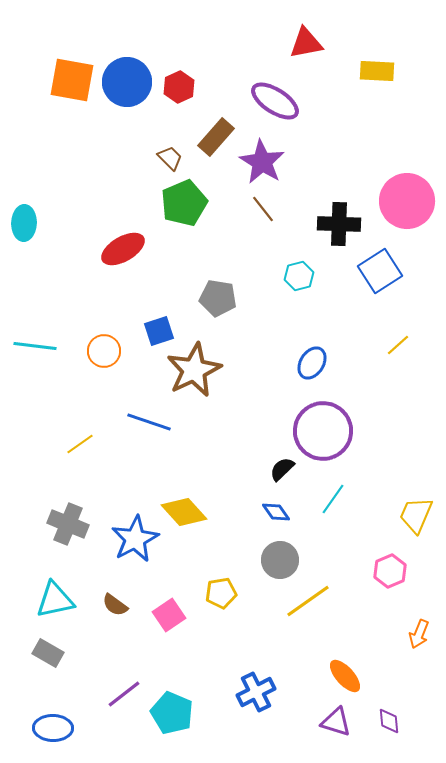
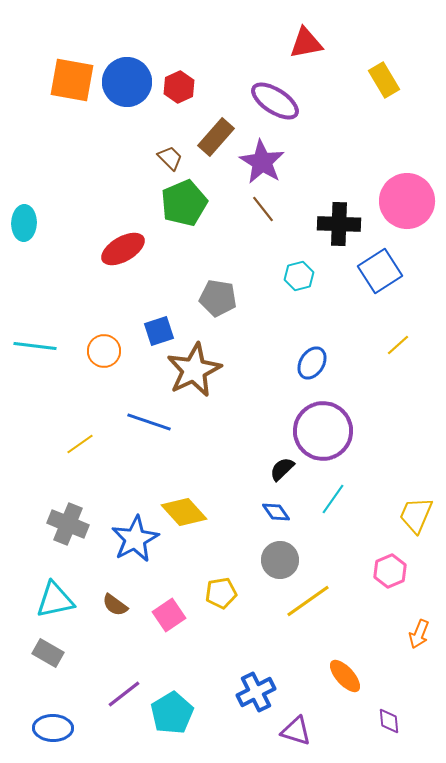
yellow rectangle at (377, 71): moved 7 px right, 9 px down; rotated 56 degrees clockwise
cyan pentagon at (172, 713): rotated 18 degrees clockwise
purple triangle at (336, 722): moved 40 px left, 9 px down
